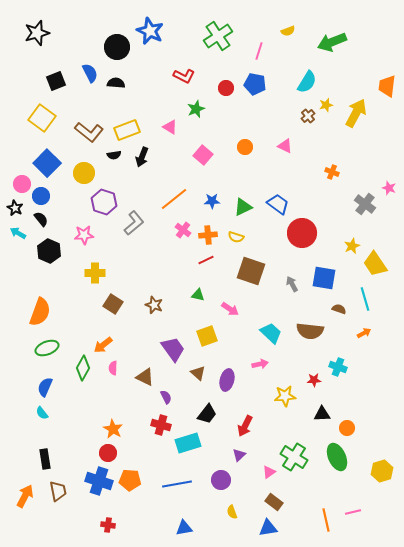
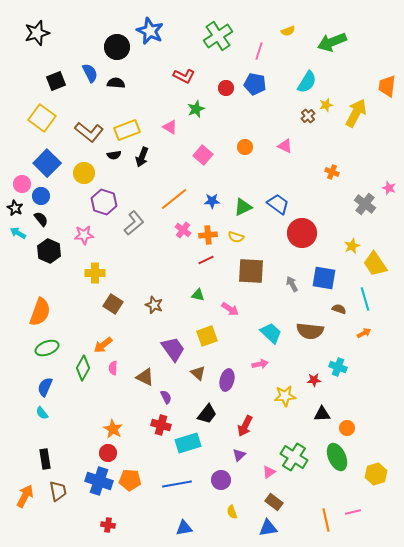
brown square at (251, 271): rotated 16 degrees counterclockwise
yellow hexagon at (382, 471): moved 6 px left, 3 px down
